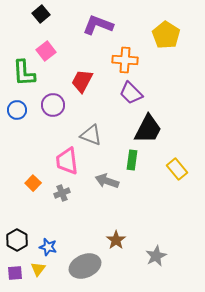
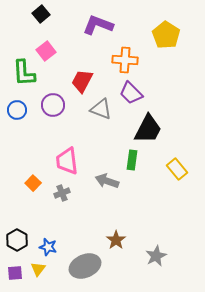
gray triangle: moved 10 px right, 26 px up
